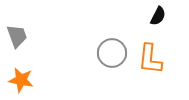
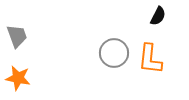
gray circle: moved 2 px right
orange star: moved 3 px left, 2 px up
